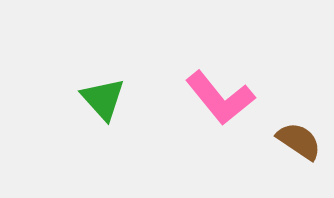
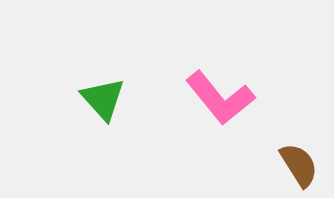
brown semicircle: moved 24 px down; rotated 24 degrees clockwise
